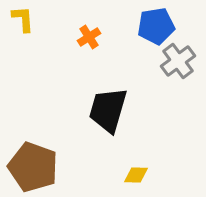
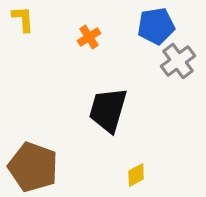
yellow diamond: rotated 30 degrees counterclockwise
